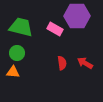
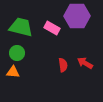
pink rectangle: moved 3 px left, 1 px up
red semicircle: moved 1 px right, 2 px down
